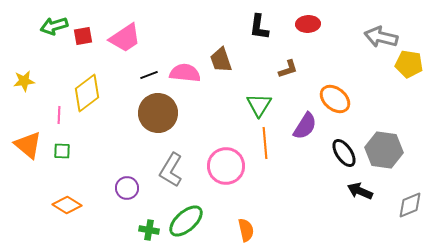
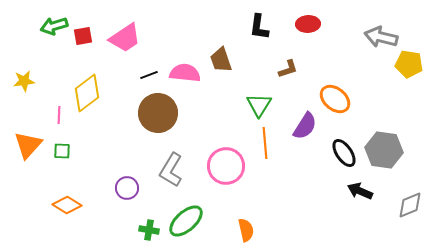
orange triangle: rotated 32 degrees clockwise
